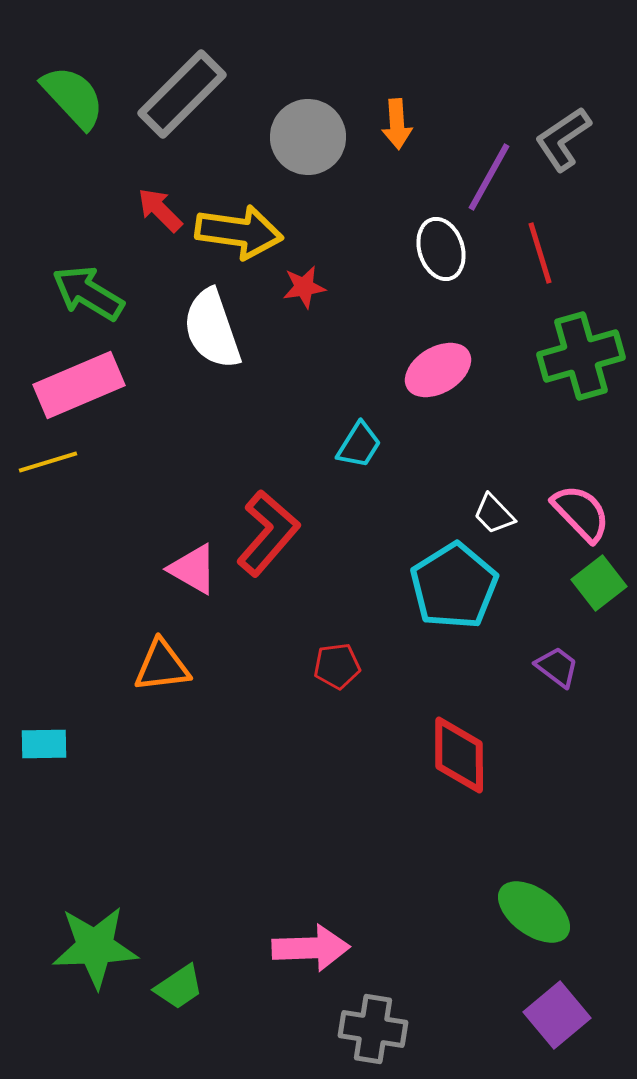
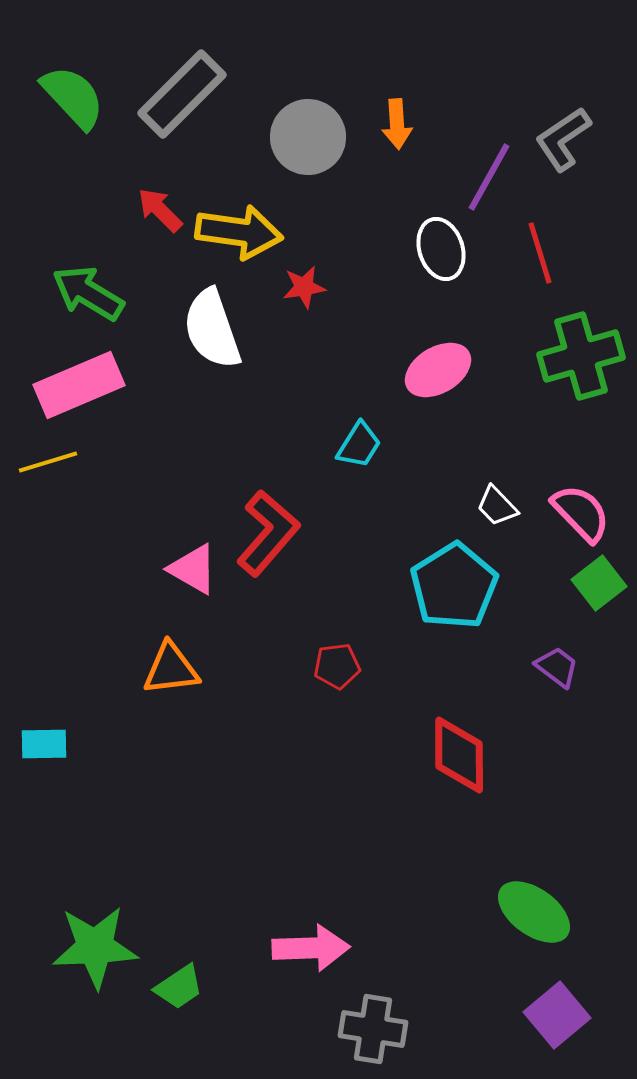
white trapezoid: moved 3 px right, 8 px up
orange triangle: moved 9 px right, 3 px down
